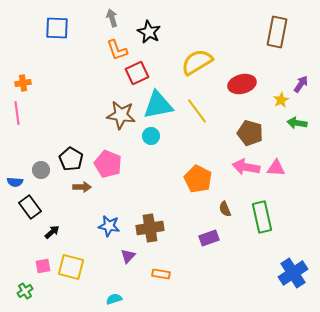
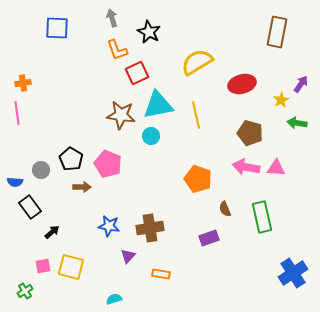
yellow line: moved 1 px left, 4 px down; rotated 24 degrees clockwise
orange pentagon: rotated 8 degrees counterclockwise
